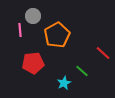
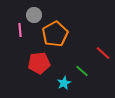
gray circle: moved 1 px right, 1 px up
orange pentagon: moved 2 px left, 1 px up
red pentagon: moved 6 px right
